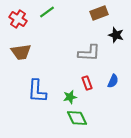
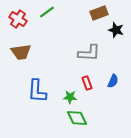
black star: moved 5 px up
green star: rotated 16 degrees clockwise
